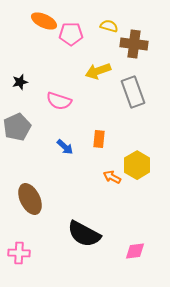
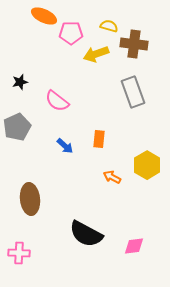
orange ellipse: moved 5 px up
pink pentagon: moved 1 px up
yellow arrow: moved 2 px left, 17 px up
pink semicircle: moved 2 px left; rotated 20 degrees clockwise
blue arrow: moved 1 px up
yellow hexagon: moved 10 px right
brown ellipse: rotated 20 degrees clockwise
black semicircle: moved 2 px right
pink diamond: moved 1 px left, 5 px up
